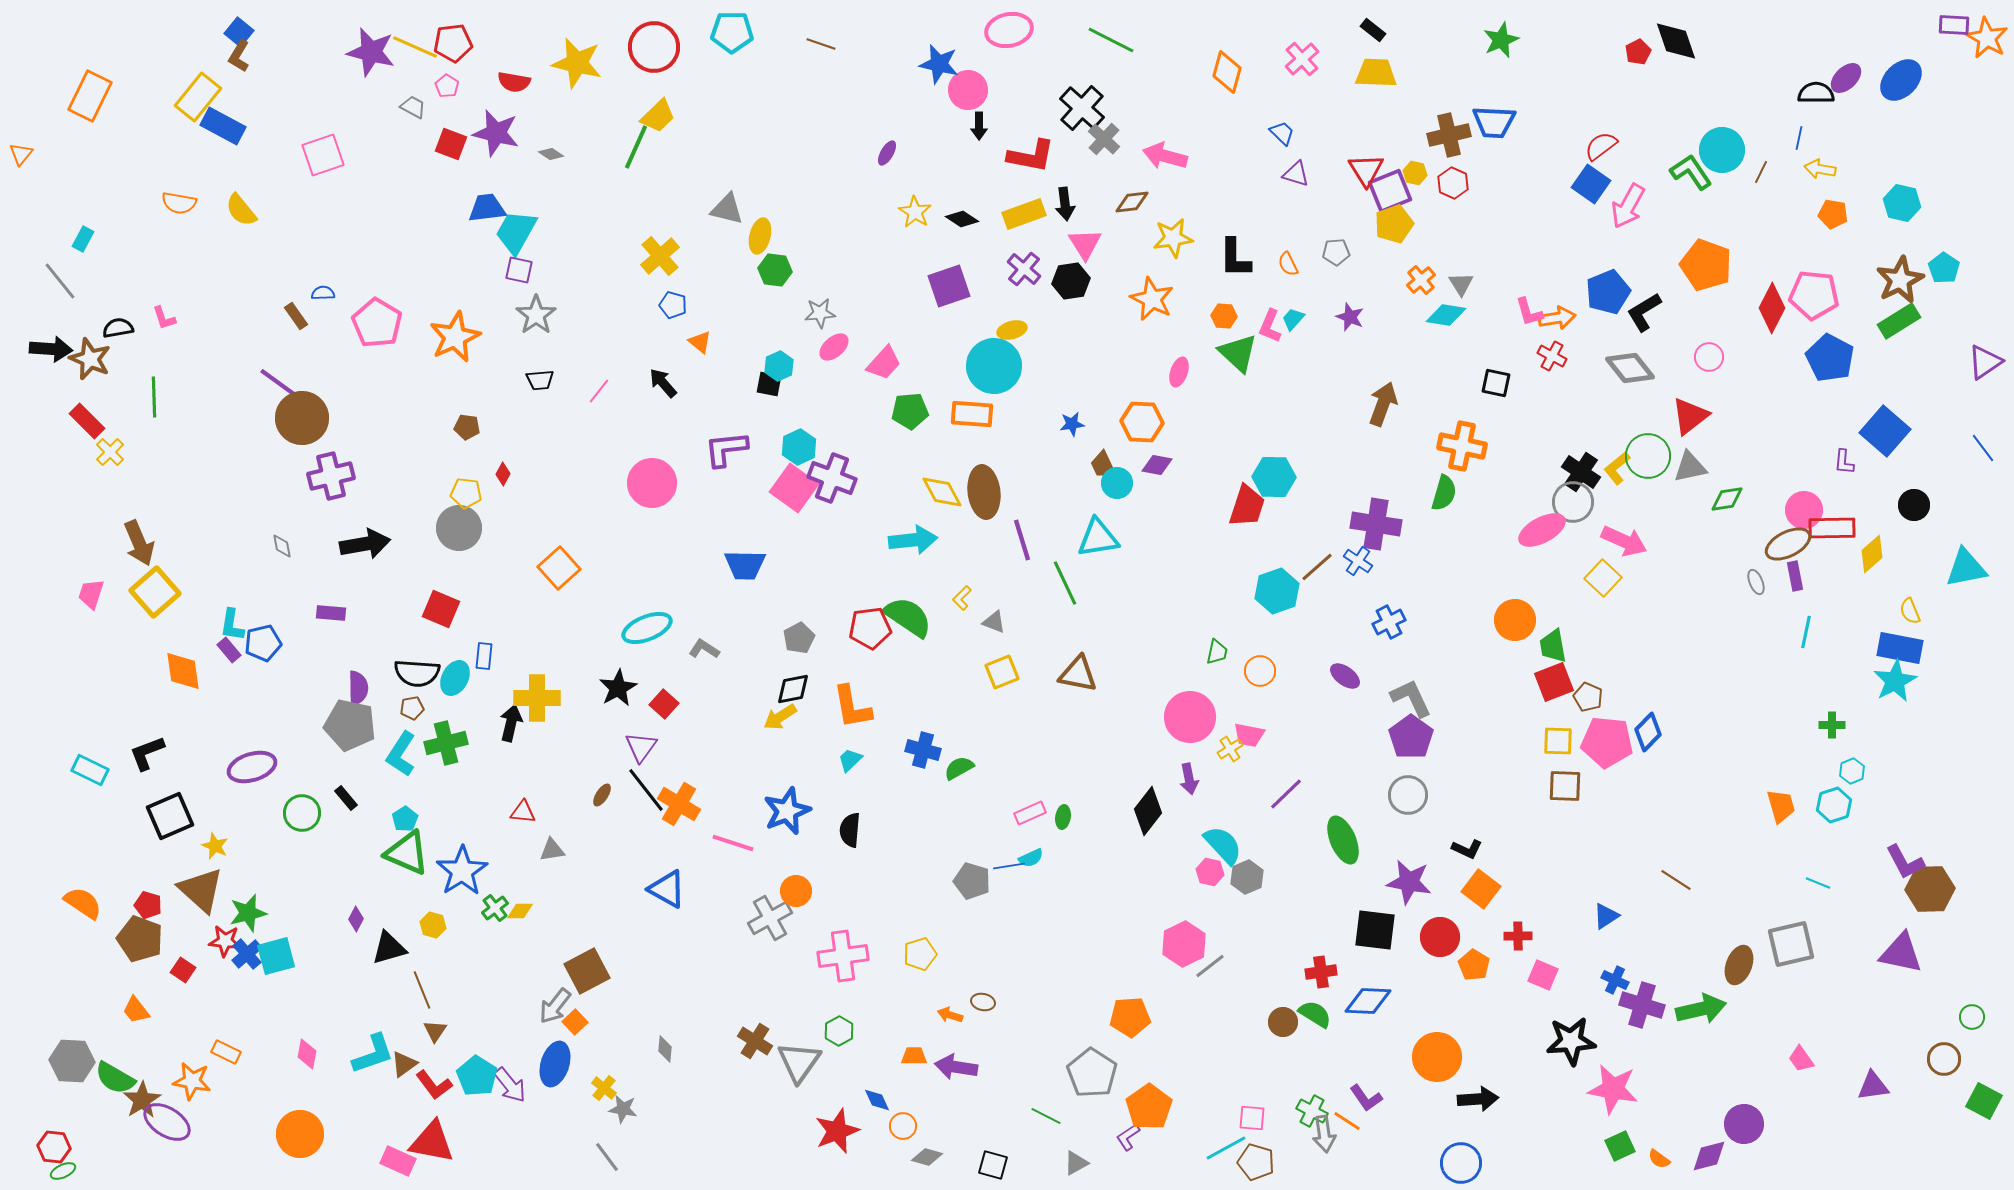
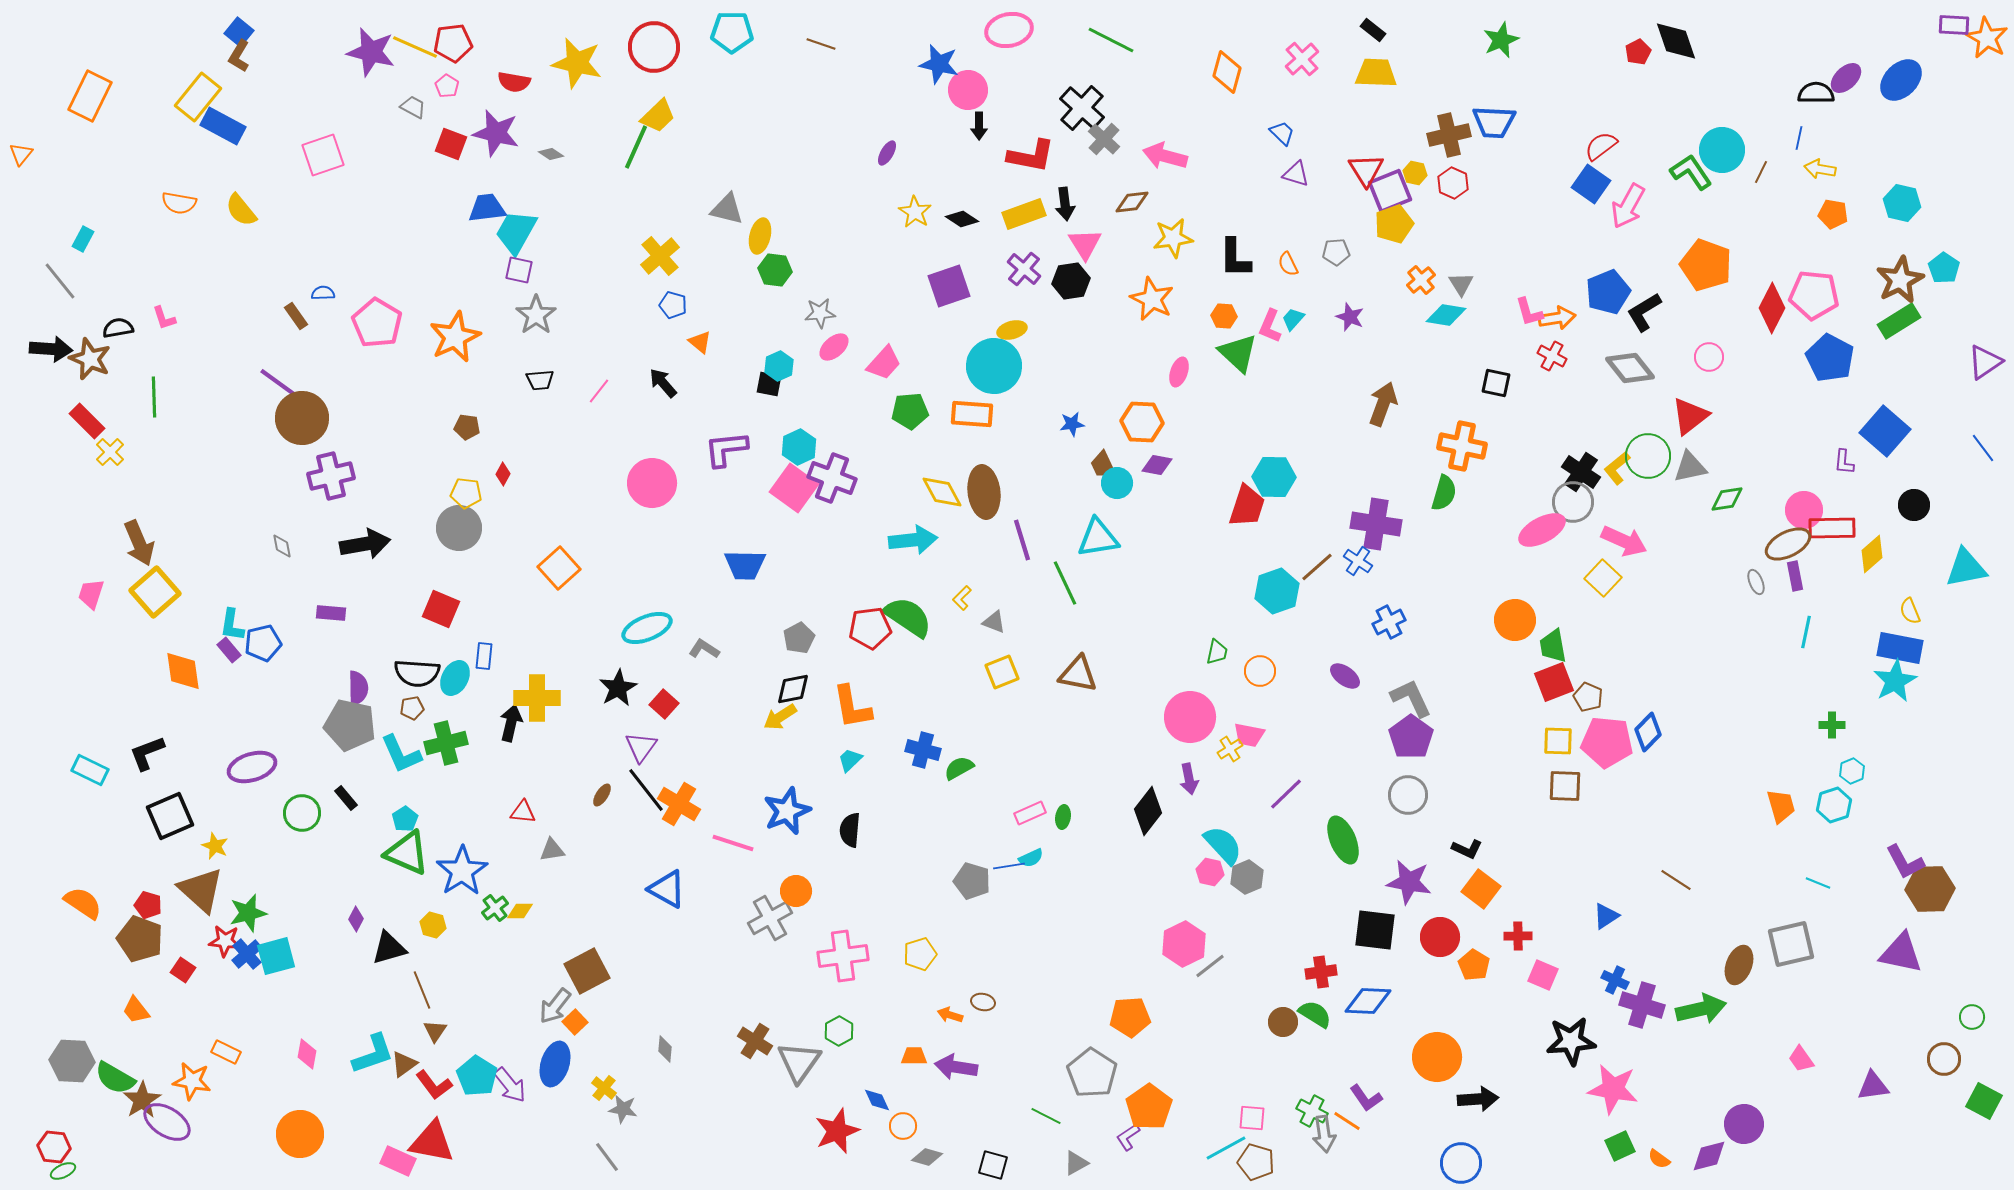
cyan L-shape at (401, 754): rotated 57 degrees counterclockwise
